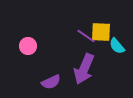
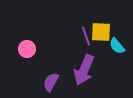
purple line: rotated 36 degrees clockwise
pink circle: moved 1 px left, 3 px down
purple arrow: moved 1 px down
purple semicircle: rotated 144 degrees clockwise
